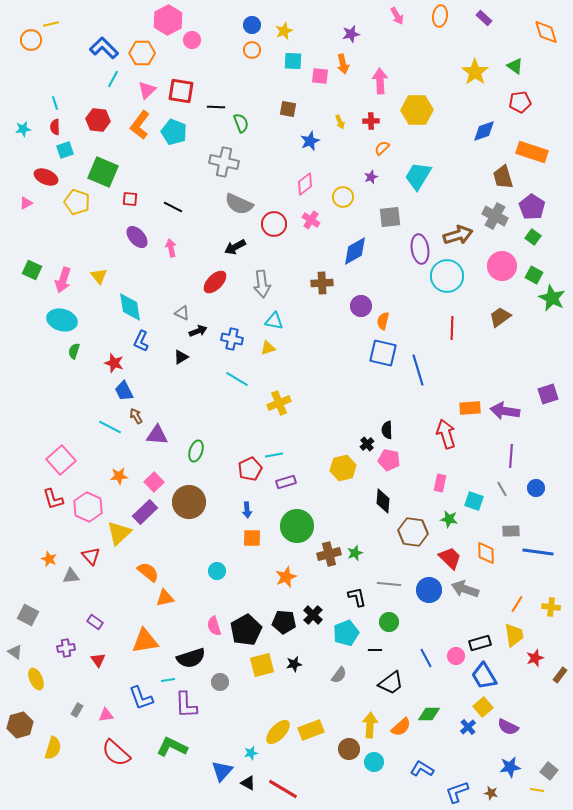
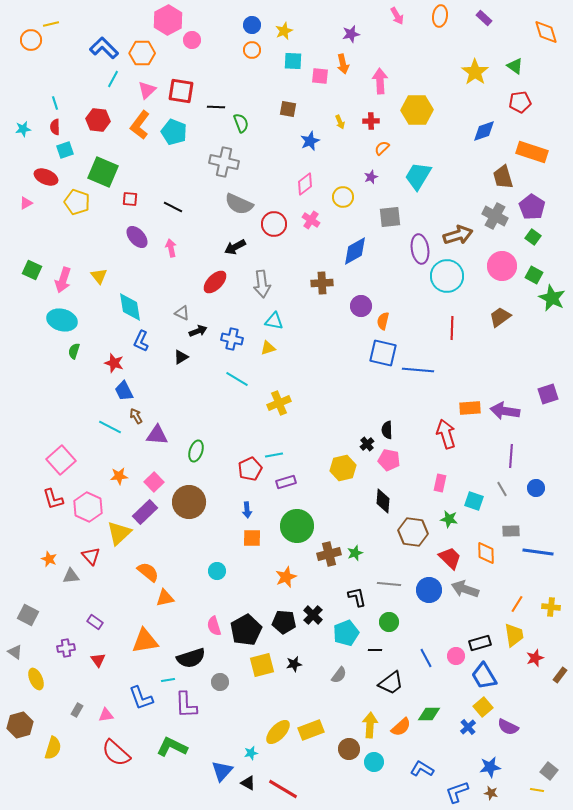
blue line at (418, 370): rotated 68 degrees counterclockwise
blue star at (510, 767): moved 20 px left
